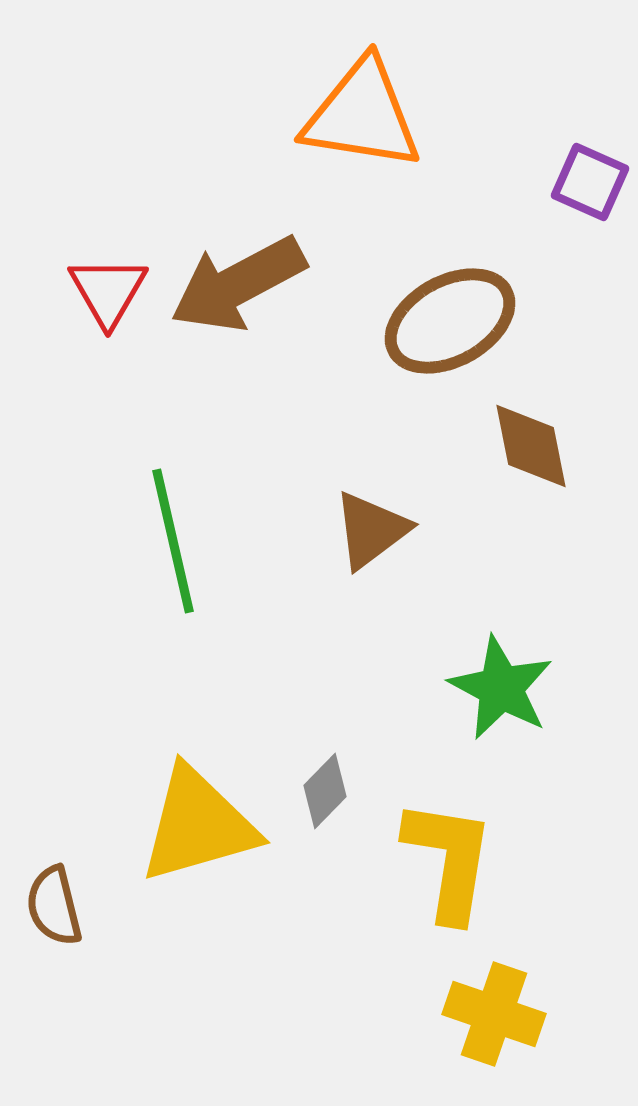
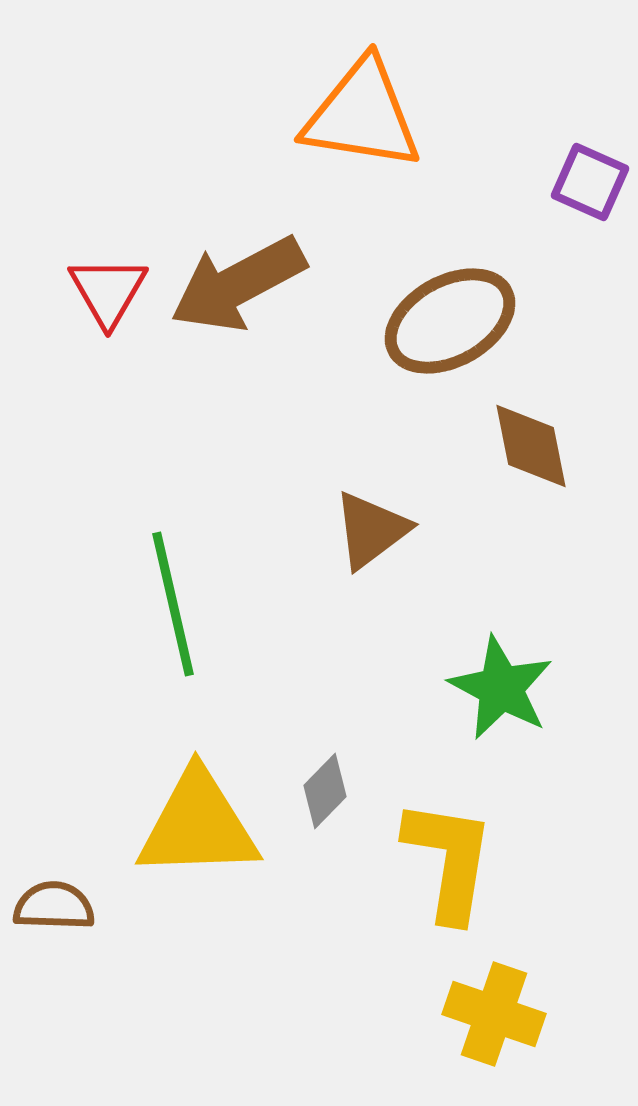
green line: moved 63 px down
yellow triangle: rotated 14 degrees clockwise
brown semicircle: rotated 106 degrees clockwise
